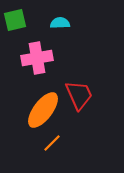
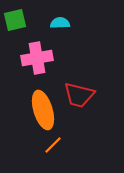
red trapezoid: rotated 128 degrees clockwise
orange ellipse: rotated 54 degrees counterclockwise
orange line: moved 1 px right, 2 px down
